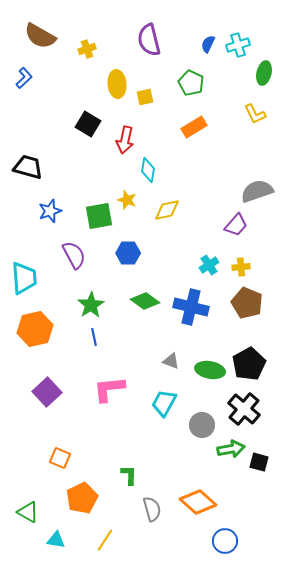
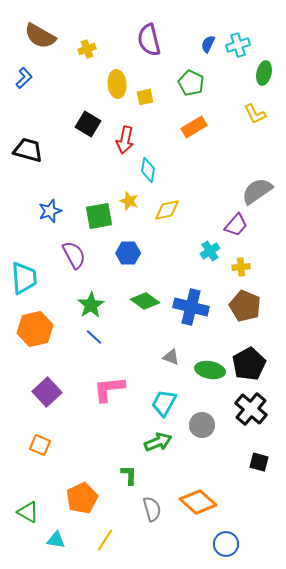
black trapezoid at (28, 167): moved 17 px up
gray semicircle at (257, 191): rotated 16 degrees counterclockwise
yellow star at (127, 200): moved 2 px right, 1 px down
cyan cross at (209, 265): moved 1 px right, 14 px up
brown pentagon at (247, 303): moved 2 px left, 3 px down
blue line at (94, 337): rotated 36 degrees counterclockwise
gray triangle at (171, 361): moved 4 px up
black cross at (244, 409): moved 7 px right
green arrow at (231, 449): moved 73 px left, 7 px up; rotated 12 degrees counterclockwise
orange square at (60, 458): moved 20 px left, 13 px up
blue circle at (225, 541): moved 1 px right, 3 px down
